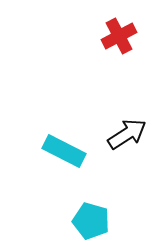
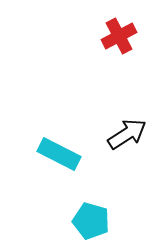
cyan rectangle: moved 5 px left, 3 px down
